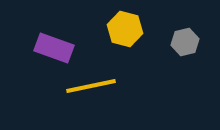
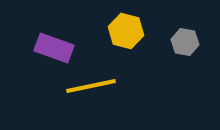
yellow hexagon: moved 1 px right, 2 px down
gray hexagon: rotated 24 degrees clockwise
